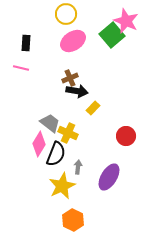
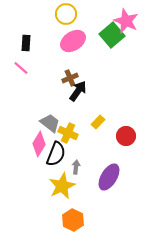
pink line: rotated 28 degrees clockwise
black arrow: moved 1 px right; rotated 65 degrees counterclockwise
yellow rectangle: moved 5 px right, 14 px down
gray arrow: moved 2 px left
